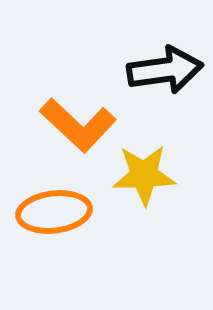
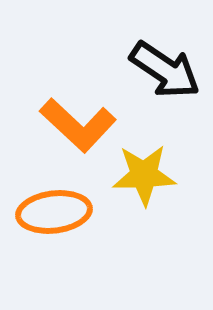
black arrow: rotated 42 degrees clockwise
